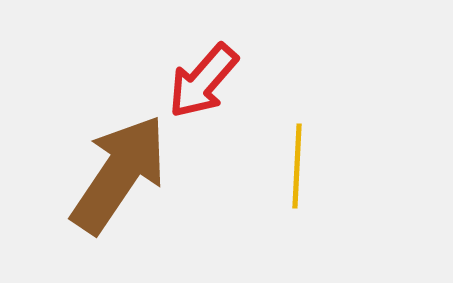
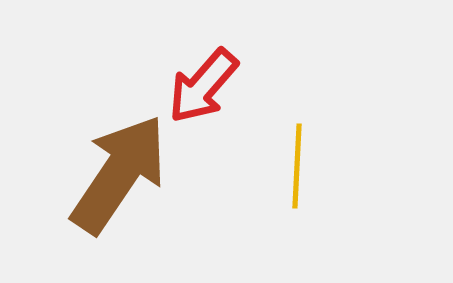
red arrow: moved 5 px down
